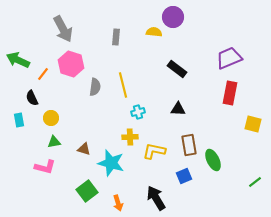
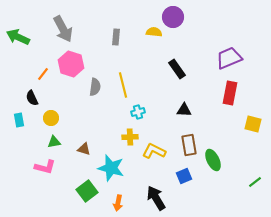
green arrow: moved 23 px up
black rectangle: rotated 18 degrees clockwise
black triangle: moved 6 px right, 1 px down
yellow L-shape: rotated 15 degrees clockwise
cyan star: moved 5 px down
orange arrow: rotated 28 degrees clockwise
